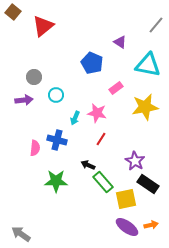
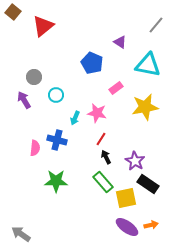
purple arrow: rotated 114 degrees counterclockwise
black arrow: moved 18 px right, 8 px up; rotated 40 degrees clockwise
yellow square: moved 1 px up
